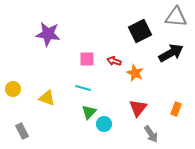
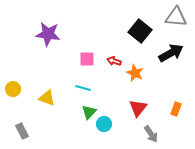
black square: rotated 25 degrees counterclockwise
